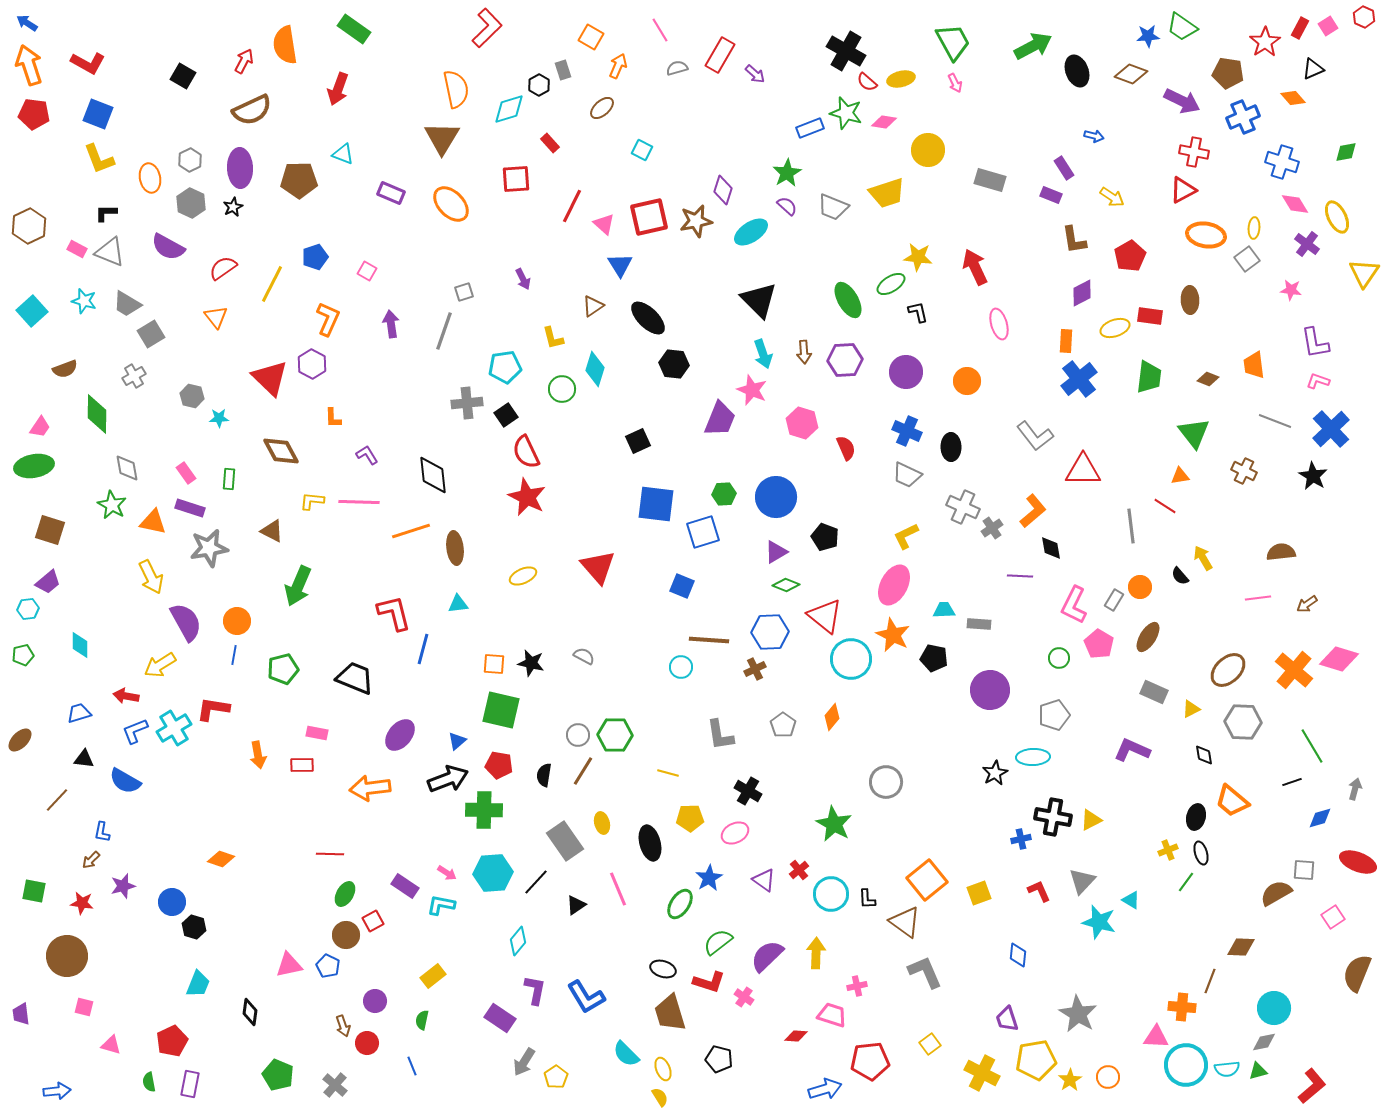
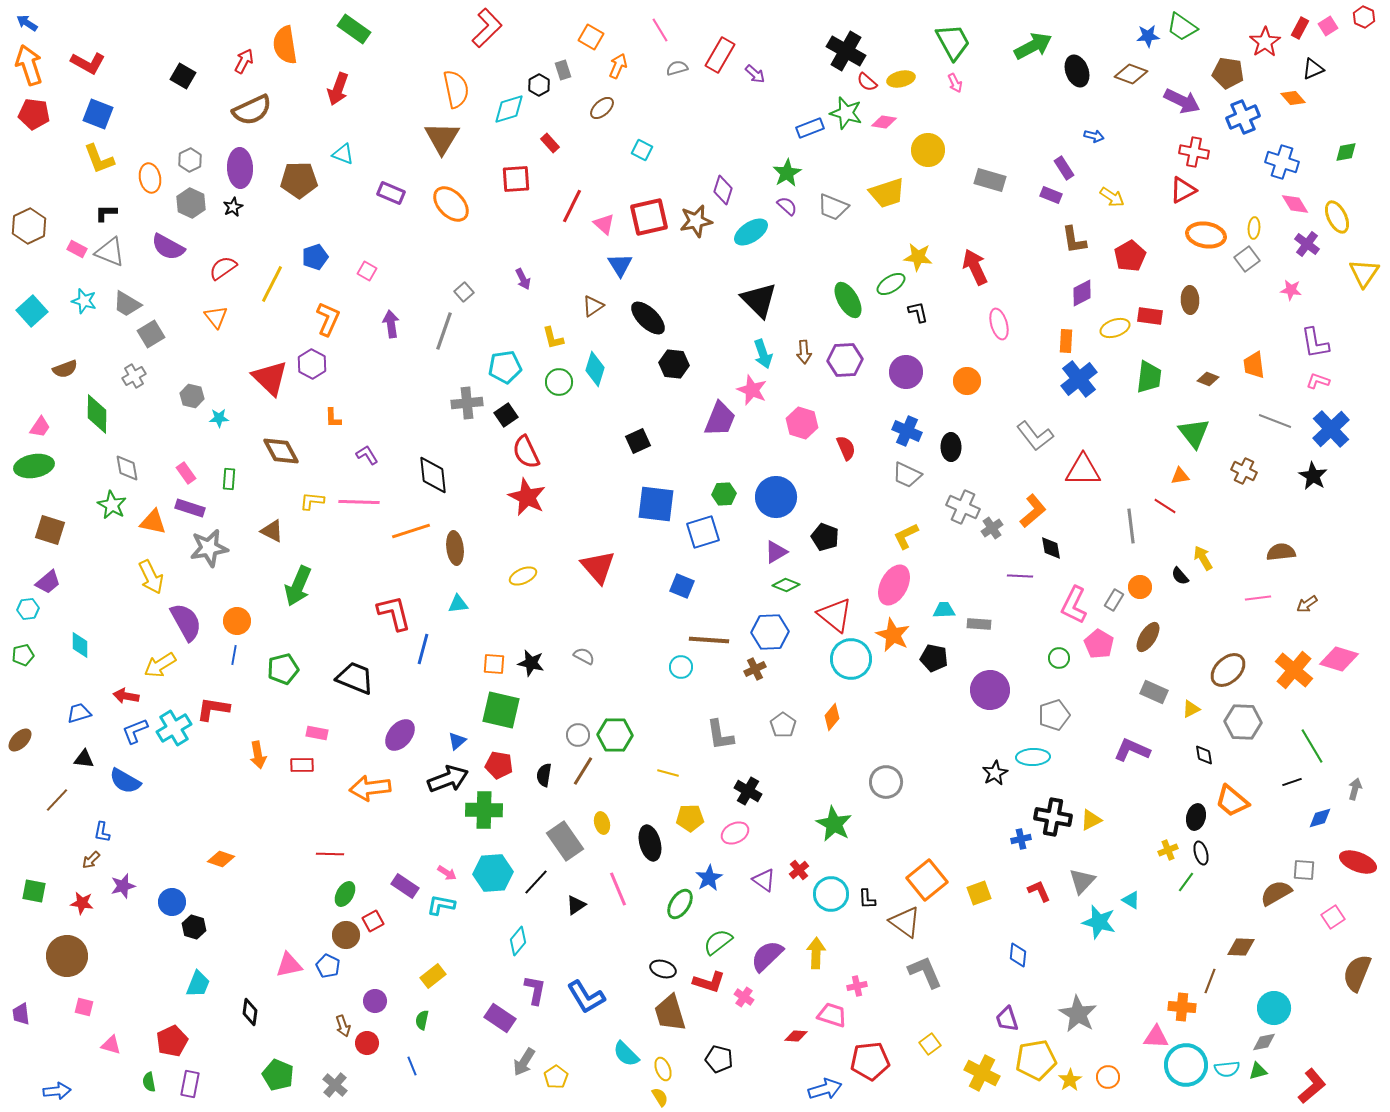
gray square at (464, 292): rotated 24 degrees counterclockwise
green circle at (562, 389): moved 3 px left, 7 px up
red triangle at (825, 616): moved 10 px right, 1 px up
